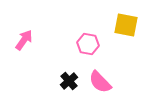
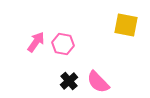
pink arrow: moved 12 px right, 2 px down
pink hexagon: moved 25 px left
pink semicircle: moved 2 px left
